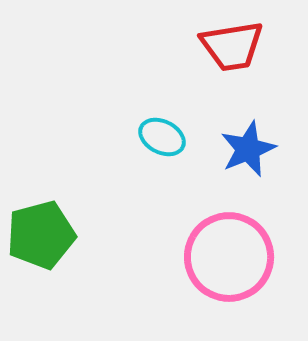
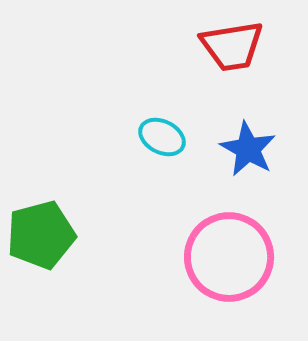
blue star: rotated 20 degrees counterclockwise
